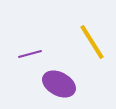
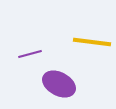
yellow line: rotated 51 degrees counterclockwise
